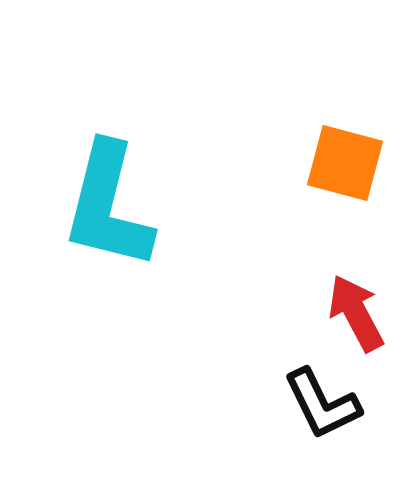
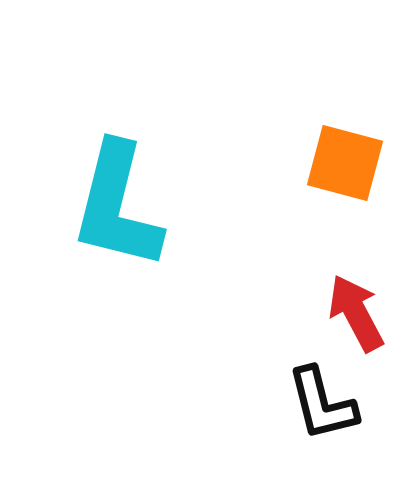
cyan L-shape: moved 9 px right
black L-shape: rotated 12 degrees clockwise
